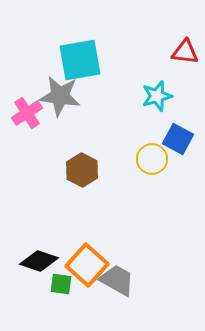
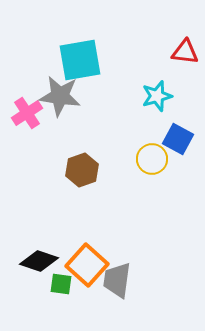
brown hexagon: rotated 12 degrees clockwise
gray trapezoid: rotated 111 degrees counterclockwise
